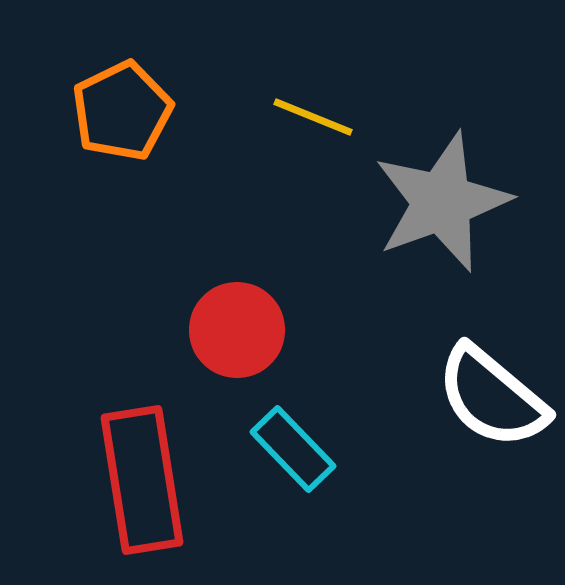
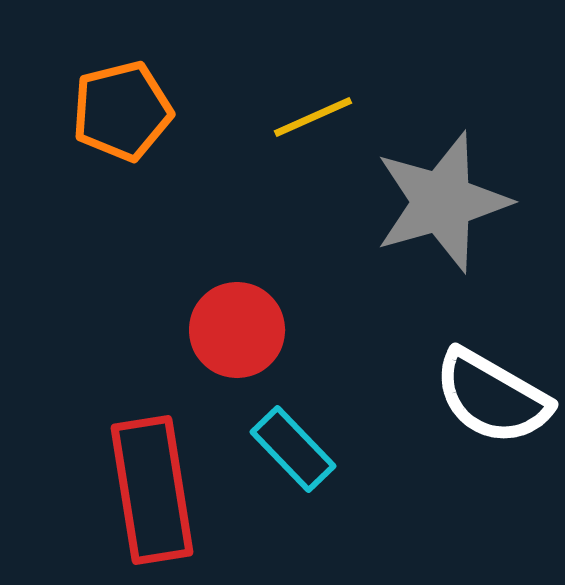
orange pentagon: rotated 12 degrees clockwise
yellow line: rotated 46 degrees counterclockwise
gray star: rotated 4 degrees clockwise
white semicircle: rotated 10 degrees counterclockwise
red rectangle: moved 10 px right, 10 px down
